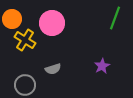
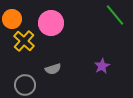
green line: moved 3 px up; rotated 60 degrees counterclockwise
pink circle: moved 1 px left
yellow cross: moved 1 px left, 1 px down; rotated 10 degrees clockwise
